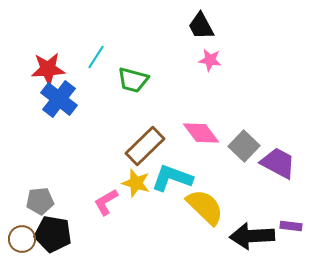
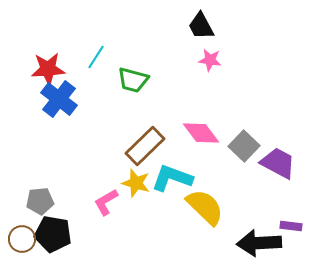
black arrow: moved 7 px right, 7 px down
